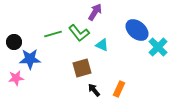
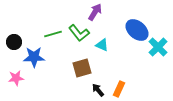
blue star: moved 4 px right, 2 px up
black arrow: moved 4 px right
